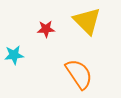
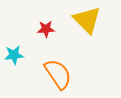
yellow triangle: moved 1 px up
orange semicircle: moved 21 px left
